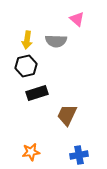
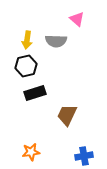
black rectangle: moved 2 px left
blue cross: moved 5 px right, 1 px down
